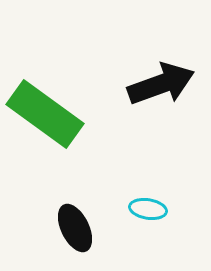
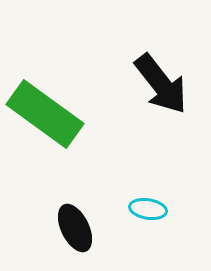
black arrow: rotated 72 degrees clockwise
